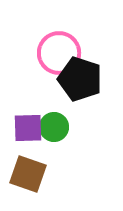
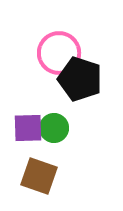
green circle: moved 1 px down
brown square: moved 11 px right, 2 px down
